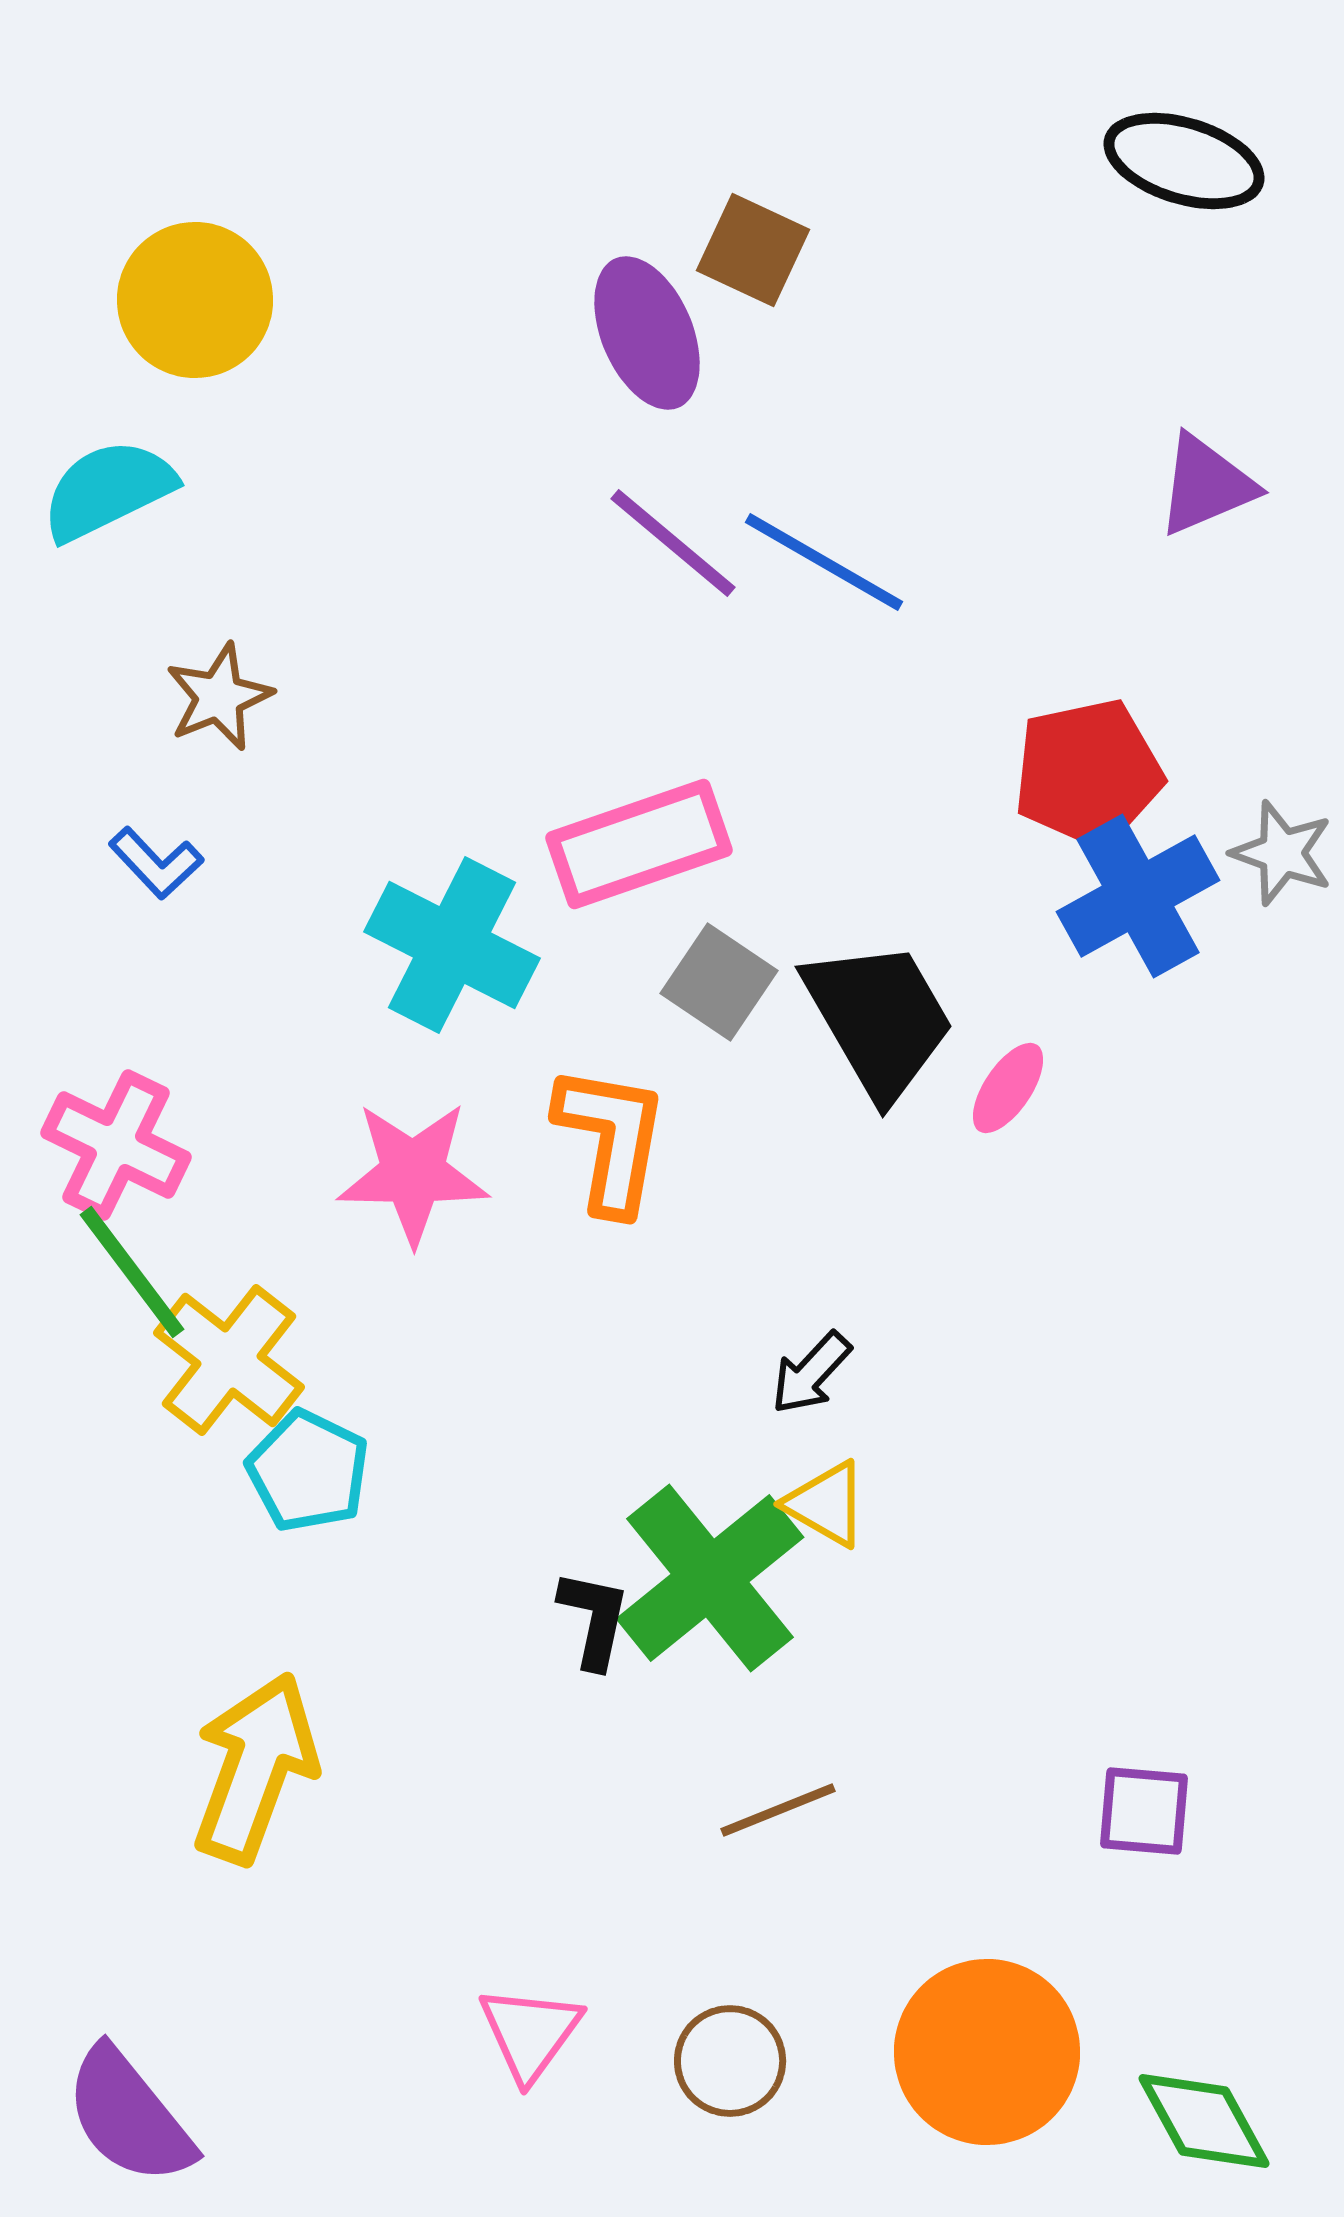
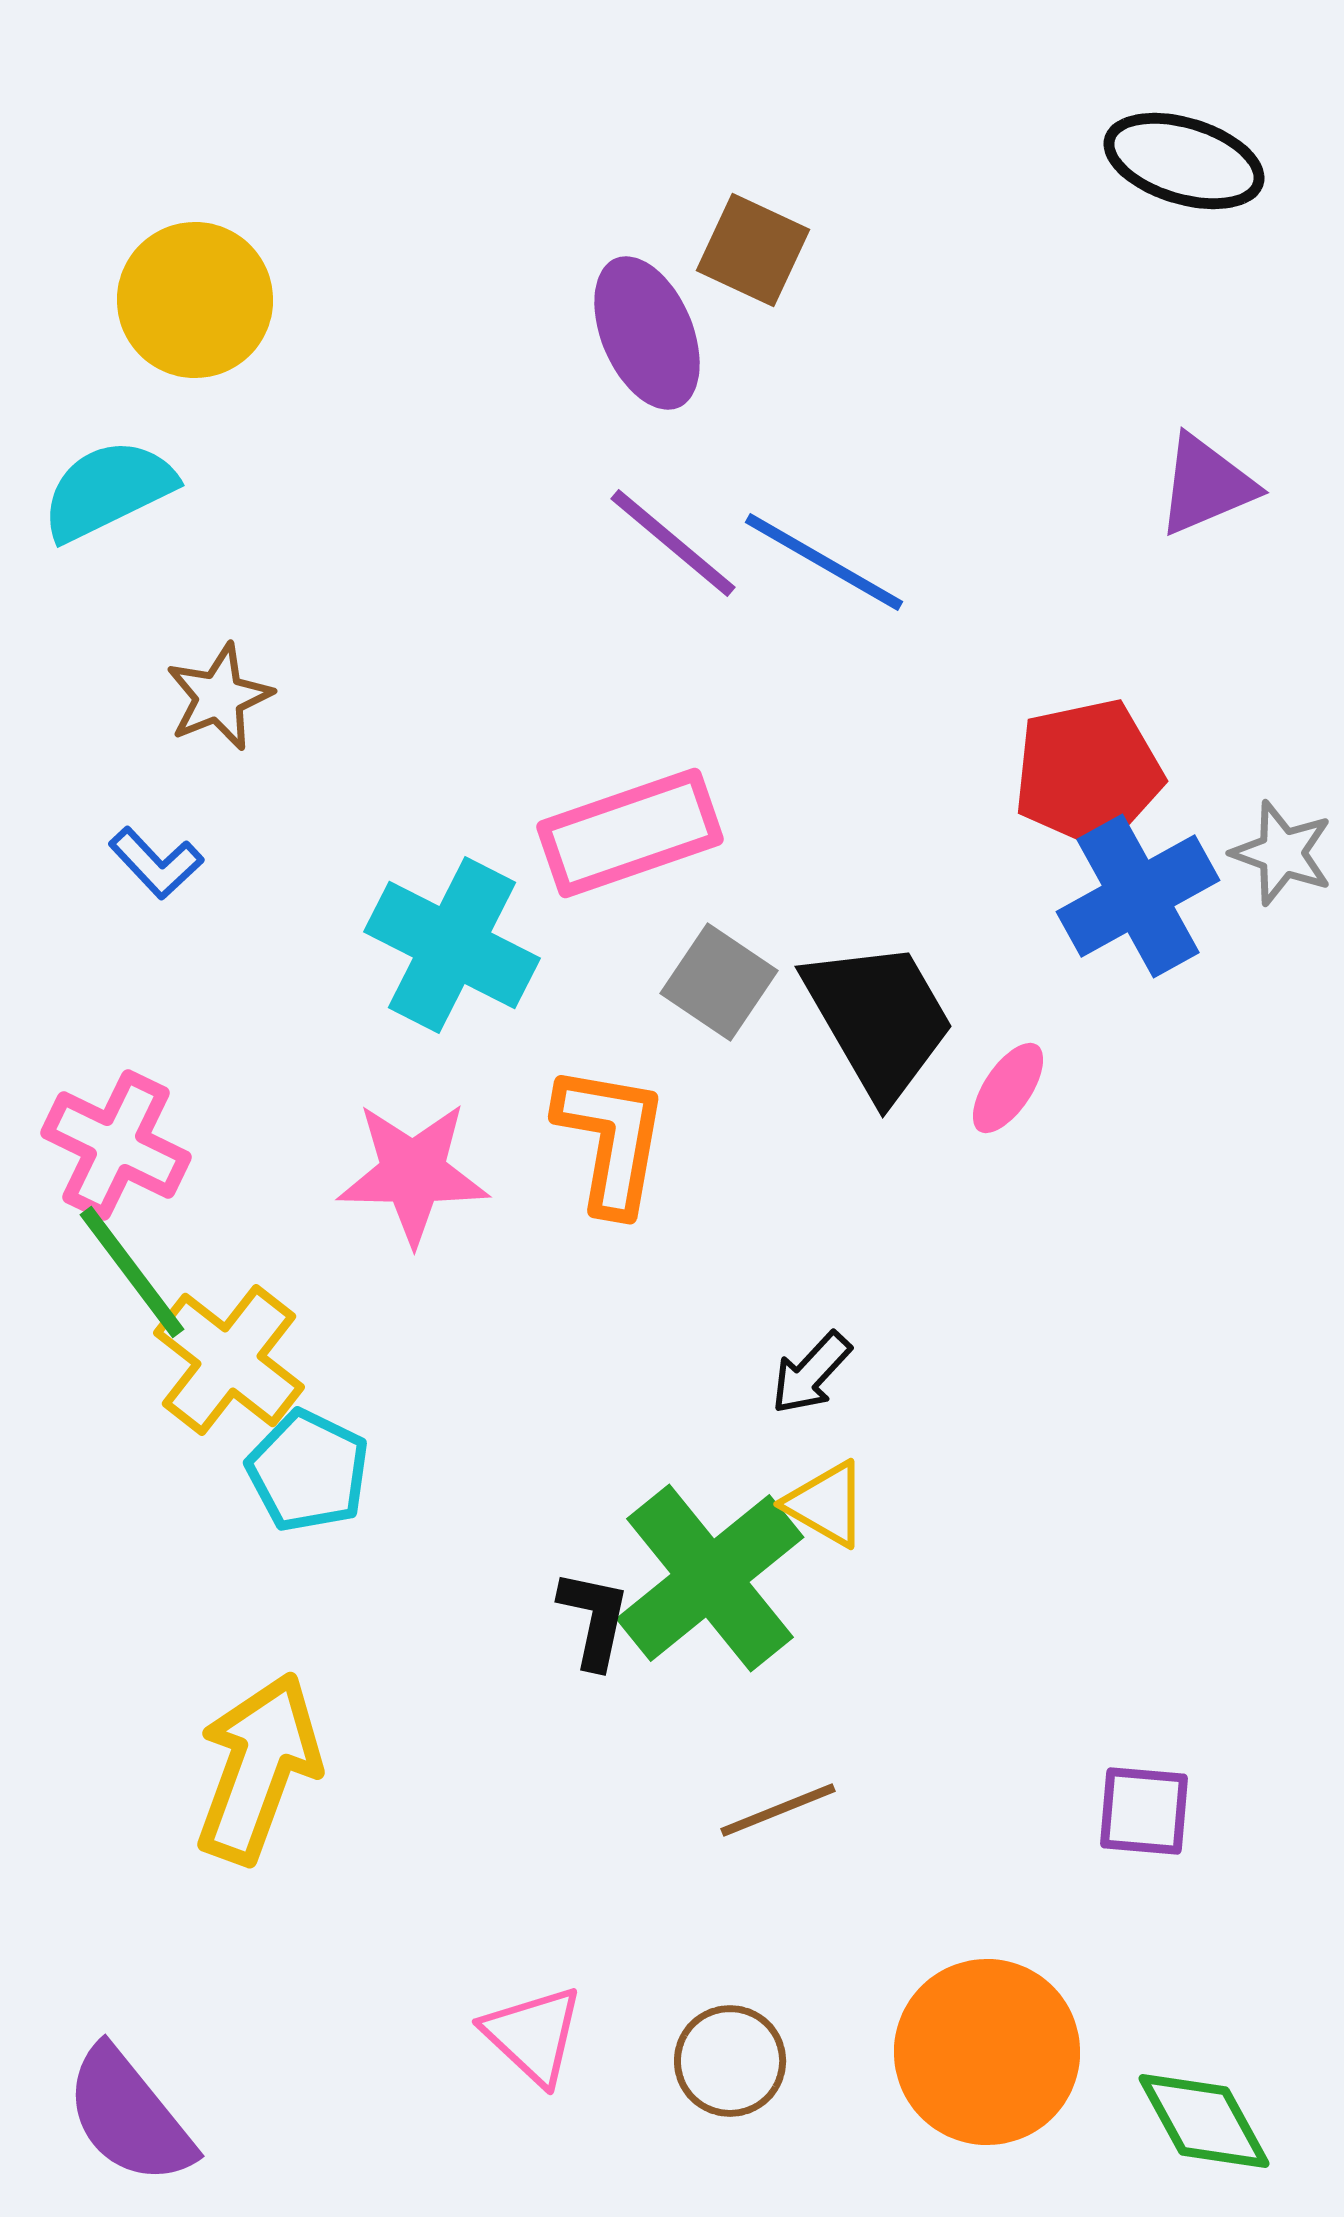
pink rectangle: moved 9 px left, 11 px up
yellow arrow: moved 3 px right
pink triangle: moved 3 px right, 2 px down; rotated 23 degrees counterclockwise
